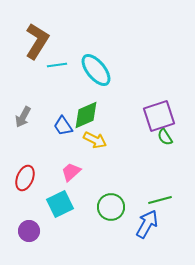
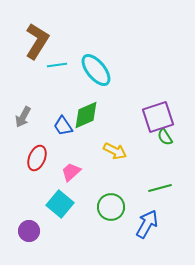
purple square: moved 1 px left, 1 px down
yellow arrow: moved 20 px right, 11 px down
red ellipse: moved 12 px right, 20 px up
green line: moved 12 px up
cyan square: rotated 24 degrees counterclockwise
